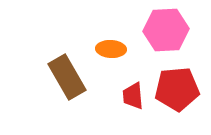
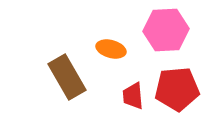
orange ellipse: rotated 12 degrees clockwise
